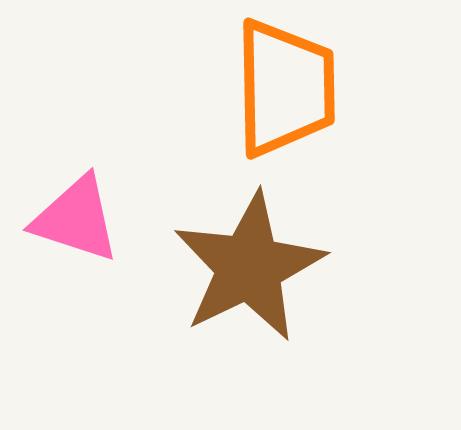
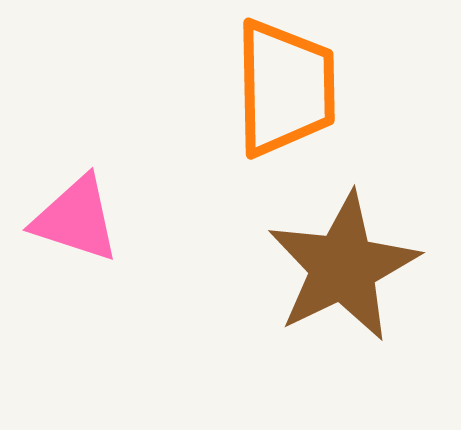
brown star: moved 94 px right
